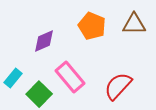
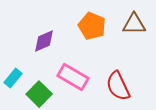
pink rectangle: moved 3 px right; rotated 20 degrees counterclockwise
red semicircle: rotated 68 degrees counterclockwise
